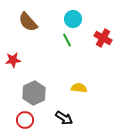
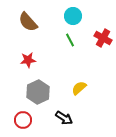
cyan circle: moved 3 px up
green line: moved 3 px right
red star: moved 15 px right
yellow semicircle: rotated 49 degrees counterclockwise
gray hexagon: moved 4 px right, 1 px up
red circle: moved 2 px left
